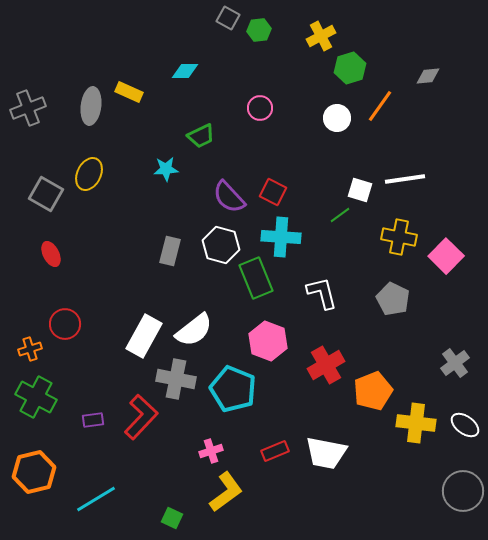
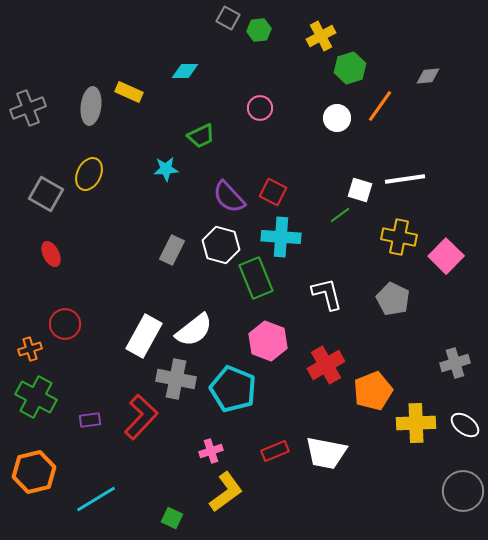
gray rectangle at (170, 251): moved 2 px right, 1 px up; rotated 12 degrees clockwise
white L-shape at (322, 293): moved 5 px right, 1 px down
gray cross at (455, 363): rotated 20 degrees clockwise
purple rectangle at (93, 420): moved 3 px left
yellow cross at (416, 423): rotated 9 degrees counterclockwise
